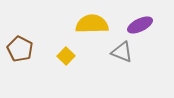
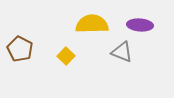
purple ellipse: rotated 30 degrees clockwise
